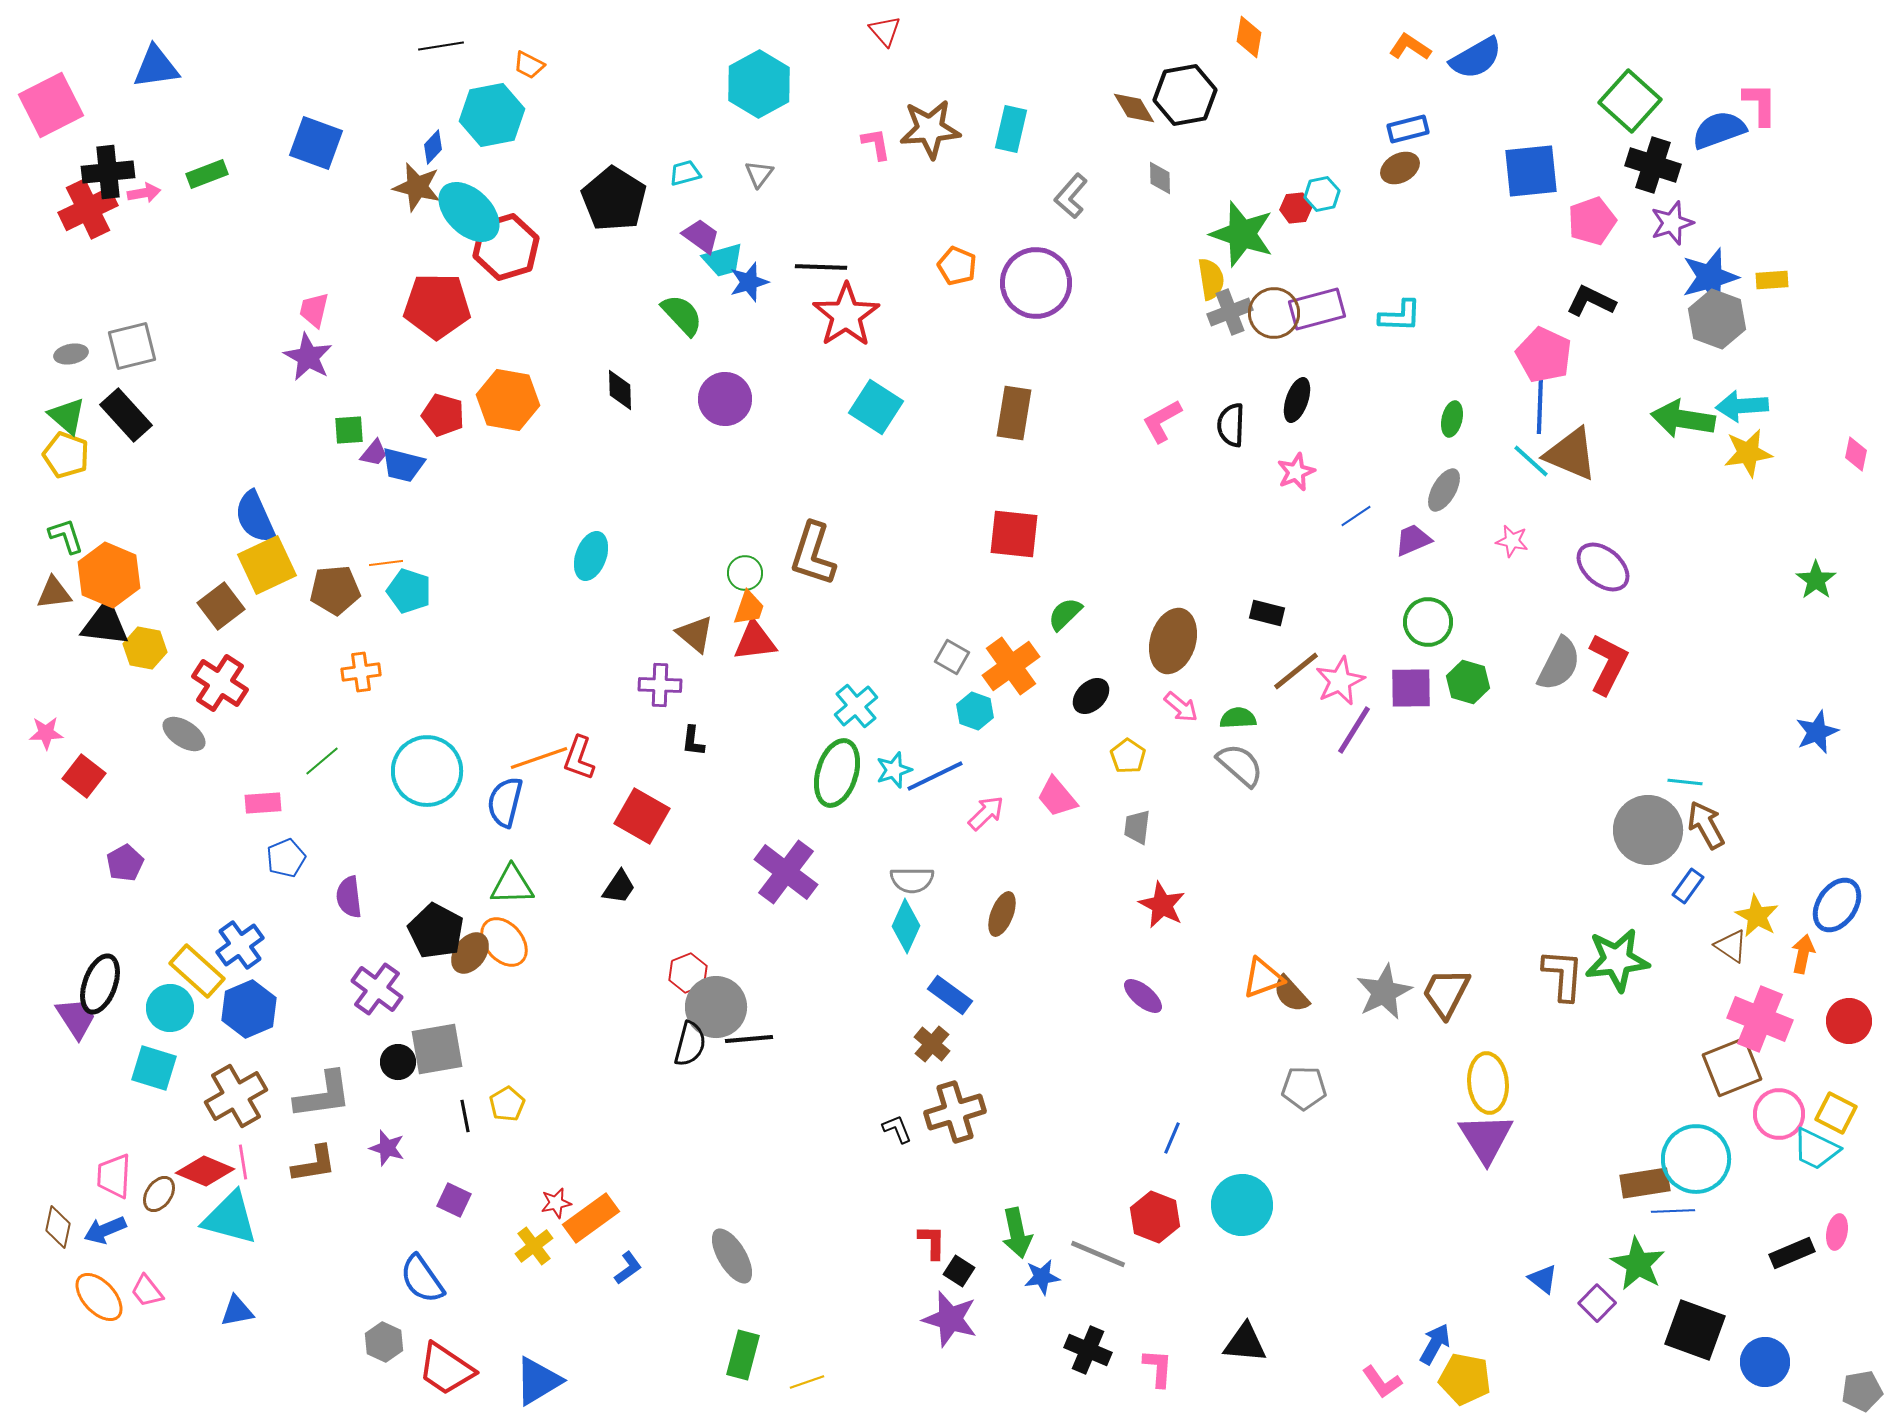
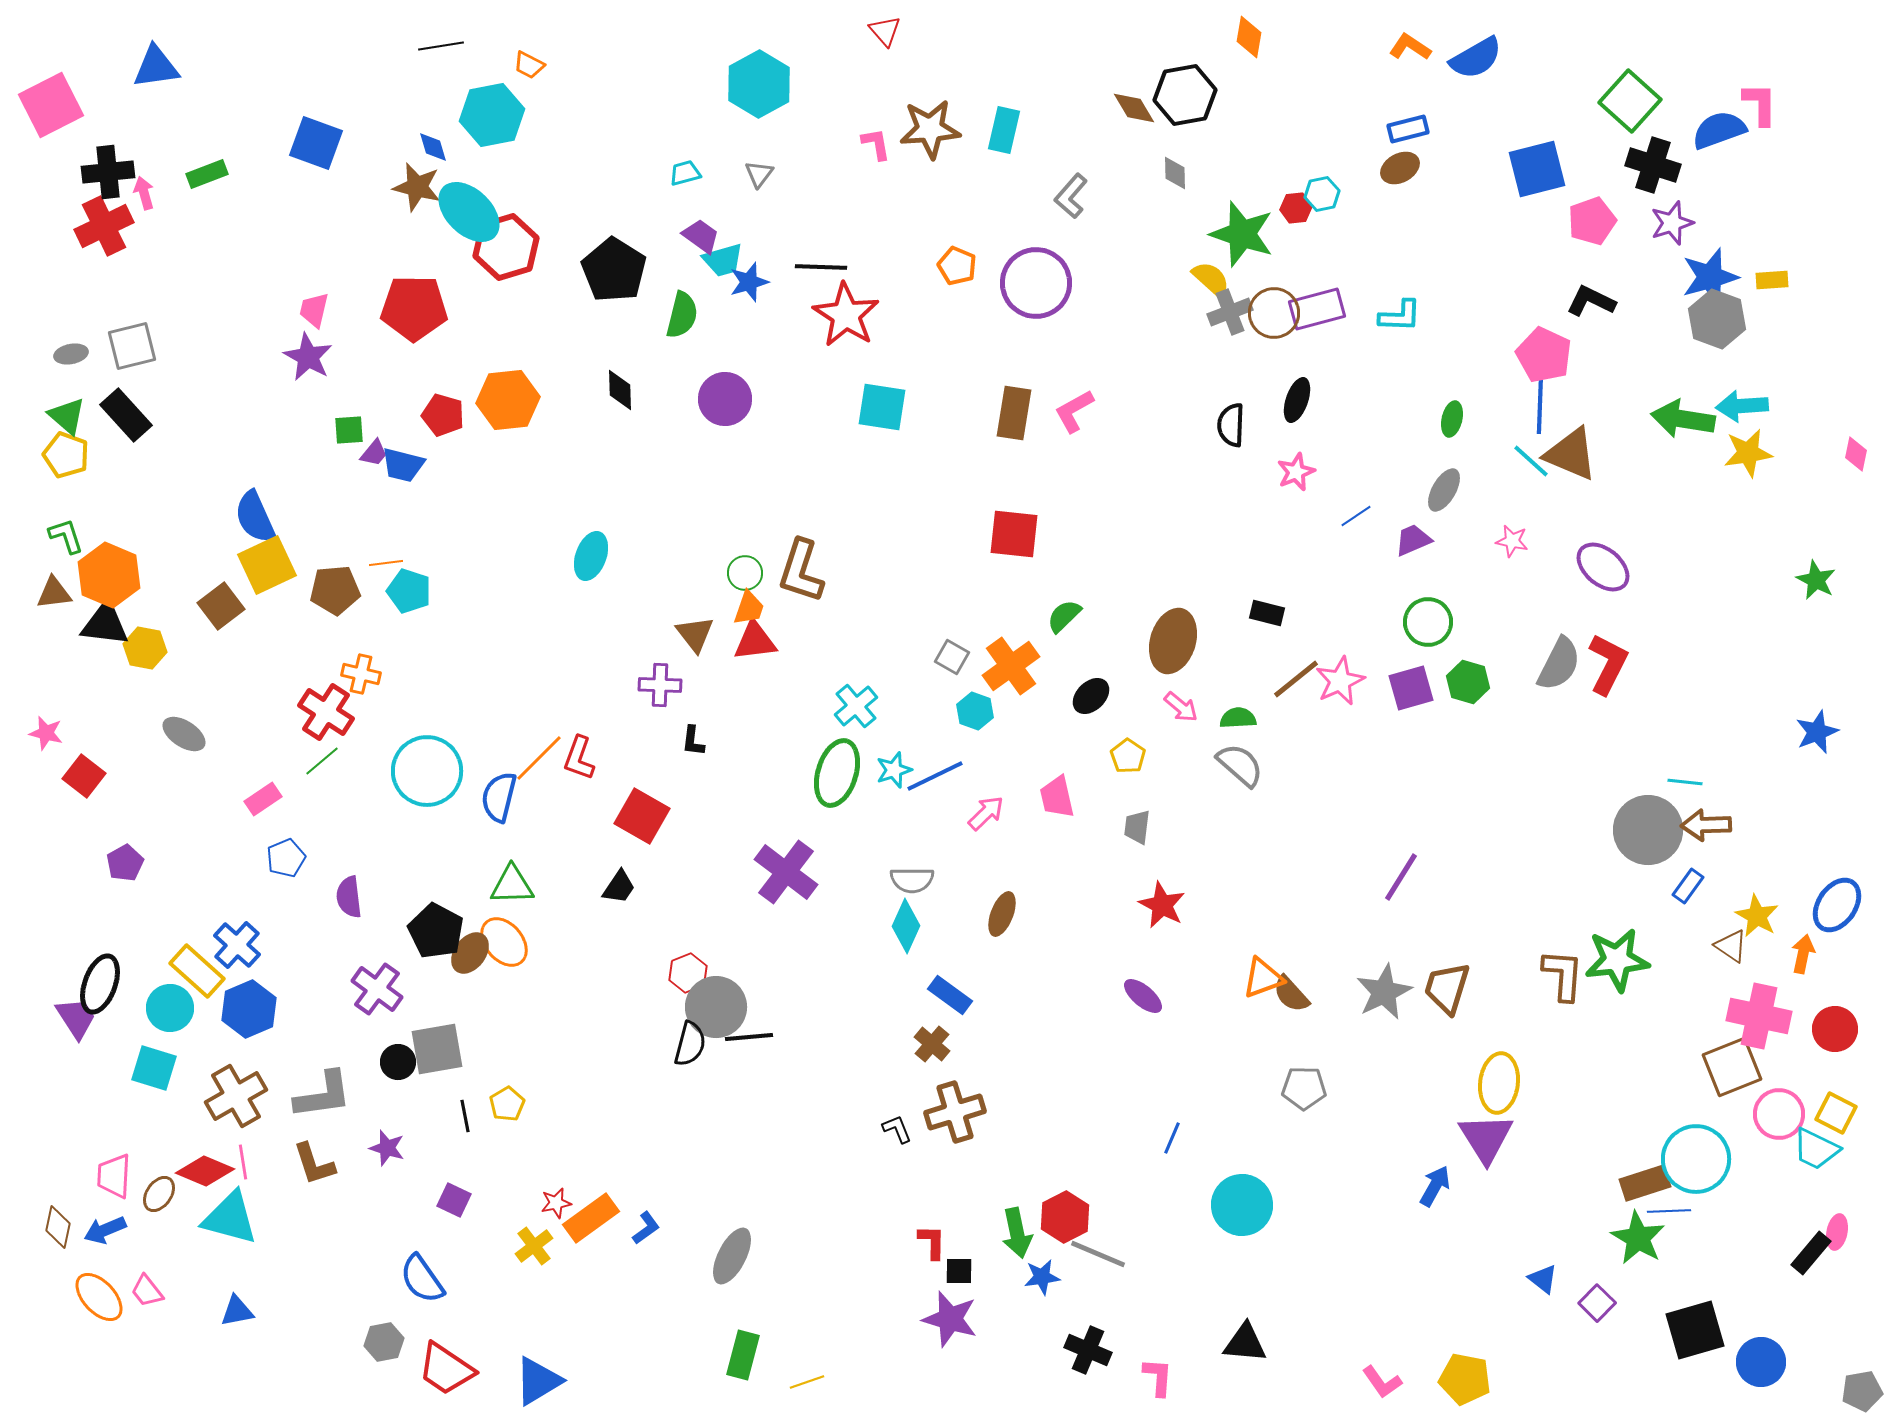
cyan rectangle at (1011, 129): moved 7 px left, 1 px down
blue diamond at (433, 147): rotated 60 degrees counterclockwise
blue square at (1531, 171): moved 6 px right, 2 px up; rotated 8 degrees counterclockwise
gray diamond at (1160, 178): moved 15 px right, 5 px up
pink arrow at (144, 193): rotated 96 degrees counterclockwise
black pentagon at (614, 199): moved 71 px down
red cross at (88, 209): moved 16 px right, 17 px down
yellow semicircle at (1211, 279): rotated 39 degrees counterclockwise
red pentagon at (437, 306): moved 23 px left, 2 px down
green semicircle at (682, 315): rotated 57 degrees clockwise
red star at (846, 315): rotated 6 degrees counterclockwise
orange hexagon at (508, 400): rotated 16 degrees counterclockwise
cyan square at (876, 407): moved 6 px right; rotated 24 degrees counterclockwise
pink L-shape at (1162, 421): moved 88 px left, 10 px up
brown L-shape at (813, 554): moved 12 px left, 17 px down
green star at (1816, 580): rotated 9 degrees counterclockwise
green semicircle at (1065, 614): moved 1 px left, 2 px down
brown triangle at (695, 634): rotated 12 degrees clockwise
brown line at (1296, 671): moved 8 px down
orange cross at (361, 672): moved 2 px down; rotated 21 degrees clockwise
red cross at (220, 683): moved 106 px right, 29 px down
purple square at (1411, 688): rotated 15 degrees counterclockwise
purple line at (1354, 730): moved 47 px right, 147 px down
pink star at (46, 733): rotated 16 degrees clockwise
orange line at (539, 758): rotated 26 degrees counterclockwise
pink trapezoid at (1057, 797): rotated 27 degrees clockwise
blue semicircle at (505, 802): moved 6 px left, 5 px up
pink rectangle at (263, 803): moved 4 px up; rotated 30 degrees counterclockwise
brown arrow at (1706, 825): rotated 63 degrees counterclockwise
blue cross at (240, 945): moved 3 px left; rotated 12 degrees counterclockwise
brown trapezoid at (1446, 993): moved 1 px right, 5 px up; rotated 10 degrees counterclockwise
pink cross at (1760, 1019): moved 1 px left, 3 px up; rotated 10 degrees counterclockwise
red circle at (1849, 1021): moved 14 px left, 8 px down
black line at (749, 1039): moved 2 px up
yellow ellipse at (1488, 1083): moved 11 px right; rotated 12 degrees clockwise
brown L-shape at (314, 1164): rotated 81 degrees clockwise
brown rectangle at (1645, 1183): rotated 9 degrees counterclockwise
blue line at (1673, 1211): moved 4 px left
red hexagon at (1155, 1217): moved 90 px left; rotated 12 degrees clockwise
black rectangle at (1792, 1253): moved 19 px right; rotated 27 degrees counterclockwise
gray ellipse at (732, 1256): rotated 58 degrees clockwise
green star at (1638, 1264): moved 26 px up
blue L-shape at (628, 1268): moved 18 px right, 40 px up
black square at (959, 1271): rotated 32 degrees counterclockwise
black square at (1695, 1330): rotated 36 degrees counterclockwise
gray hexagon at (384, 1342): rotated 24 degrees clockwise
blue arrow at (1435, 1344): moved 158 px up
blue circle at (1765, 1362): moved 4 px left
pink L-shape at (1158, 1368): moved 9 px down
